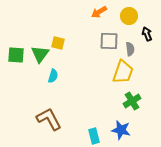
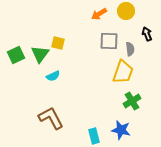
orange arrow: moved 2 px down
yellow circle: moved 3 px left, 5 px up
green square: rotated 30 degrees counterclockwise
cyan semicircle: rotated 48 degrees clockwise
brown L-shape: moved 2 px right, 1 px up
